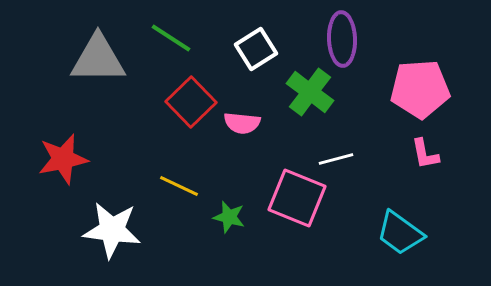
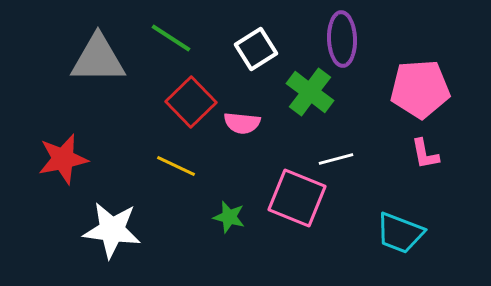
yellow line: moved 3 px left, 20 px up
cyan trapezoid: rotated 15 degrees counterclockwise
